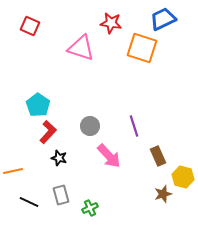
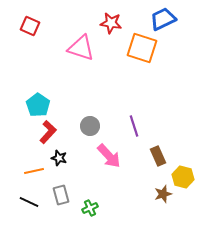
orange line: moved 21 px right
